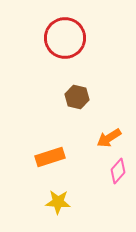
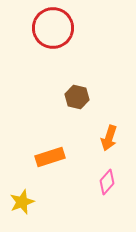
red circle: moved 12 px left, 10 px up
orange arrow: rotated 40 degrees counterclockwise
pink diamond: moved 11 px left, 11 px down
yellow star: moved 36 px left; rotated 25 degrees counterclockwise
